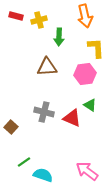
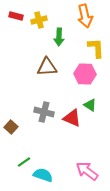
pink hexagon: rotated 10 degrees clockwise
